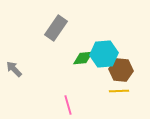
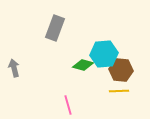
gray rectangle: moved 1 px left; rotated 15 degrees counterclockwise
green diamond: moved 7 px down; rotated 20 degrees clockwise
gray arrow: moved 1 px up; rotated 30 degrees clockwise
